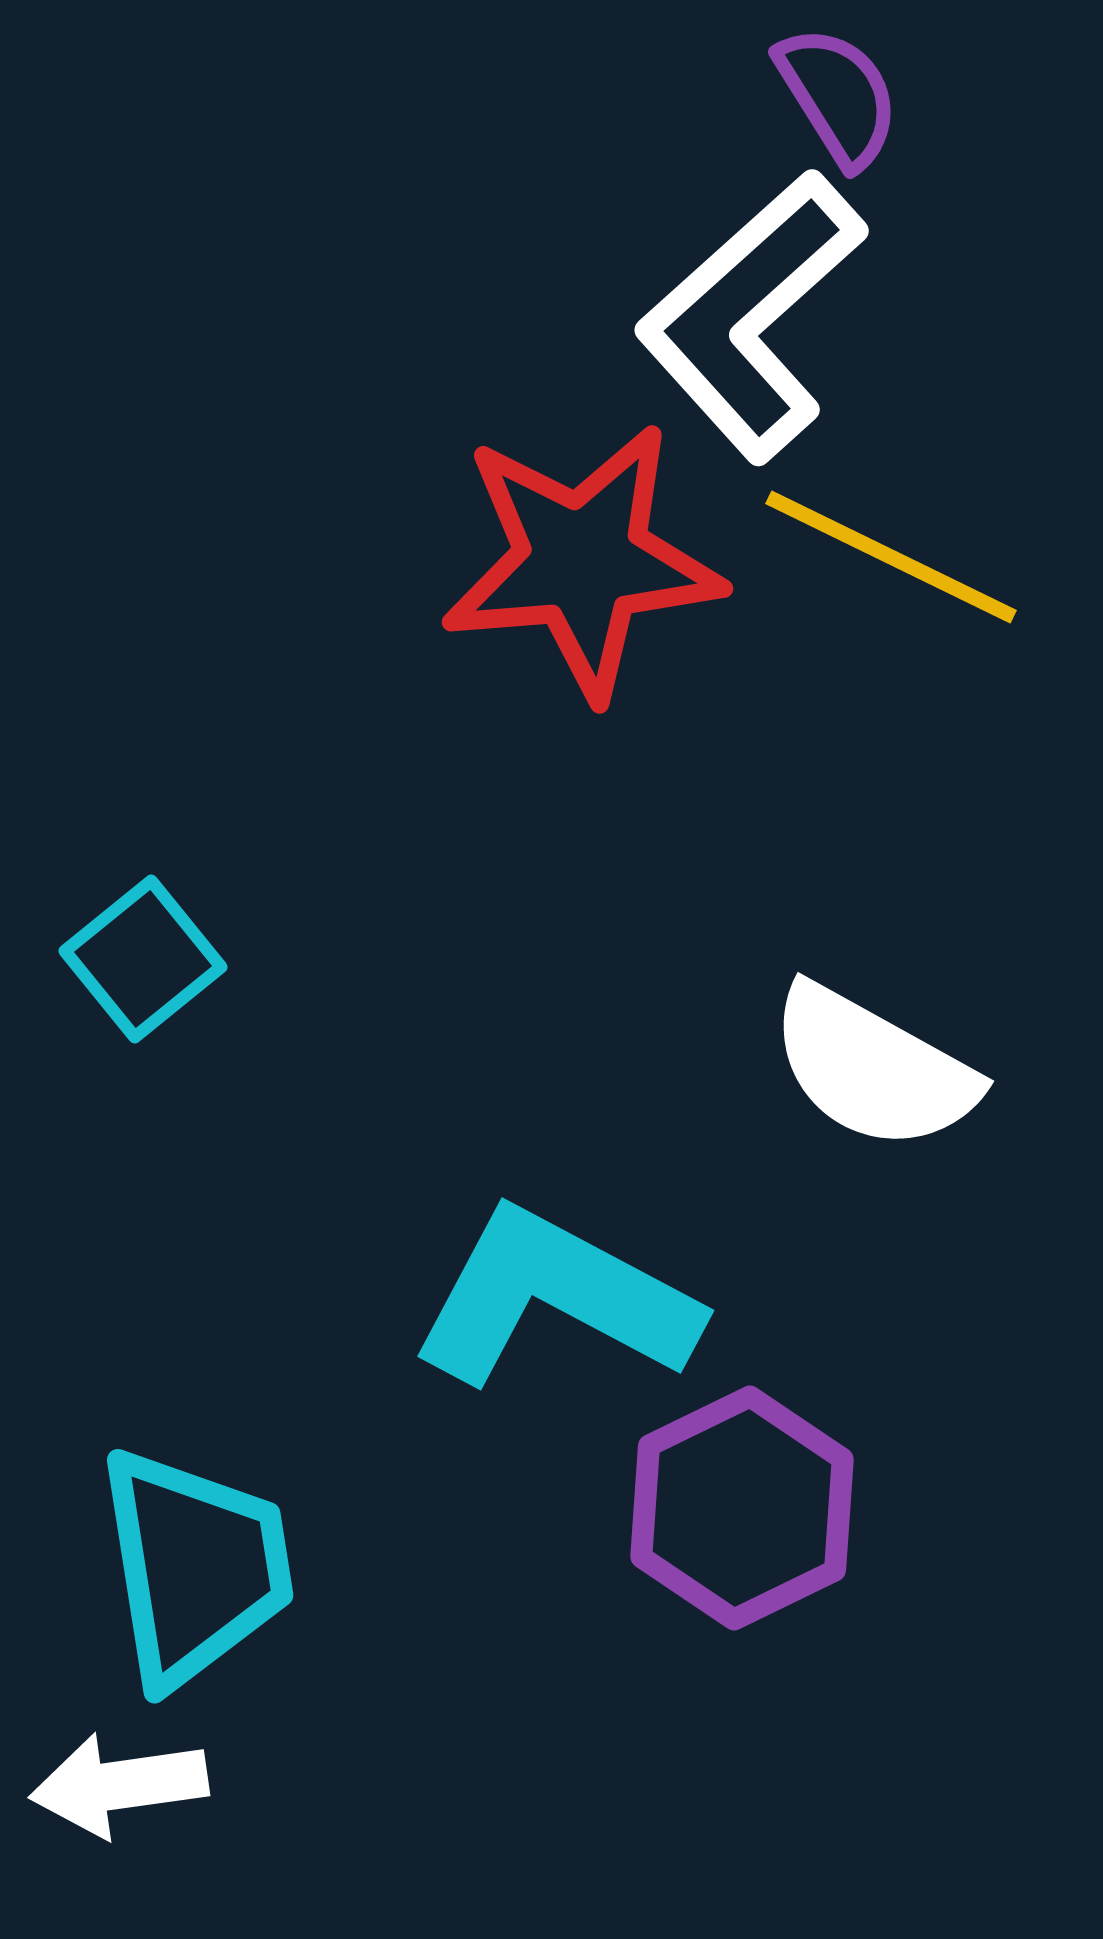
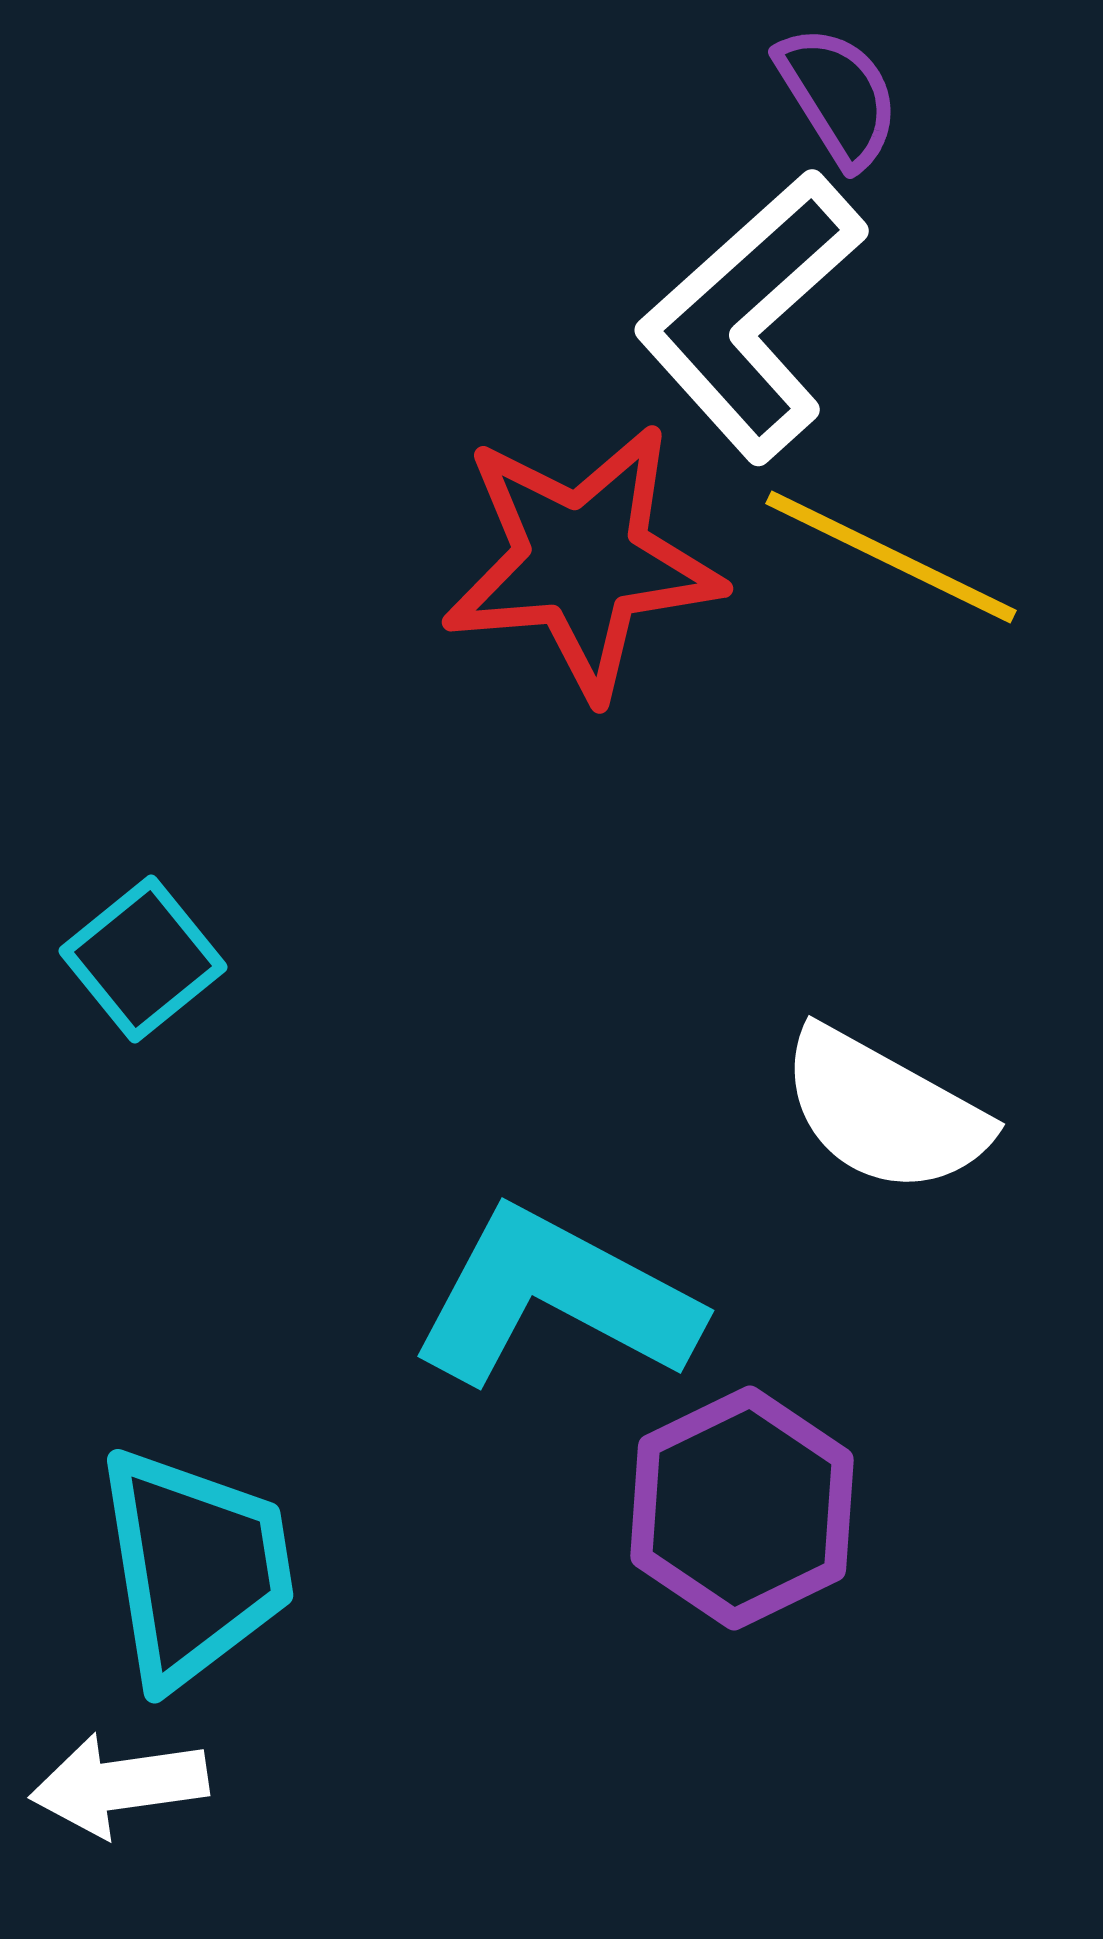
white semicircle: moved 11 px right, 43 px down
